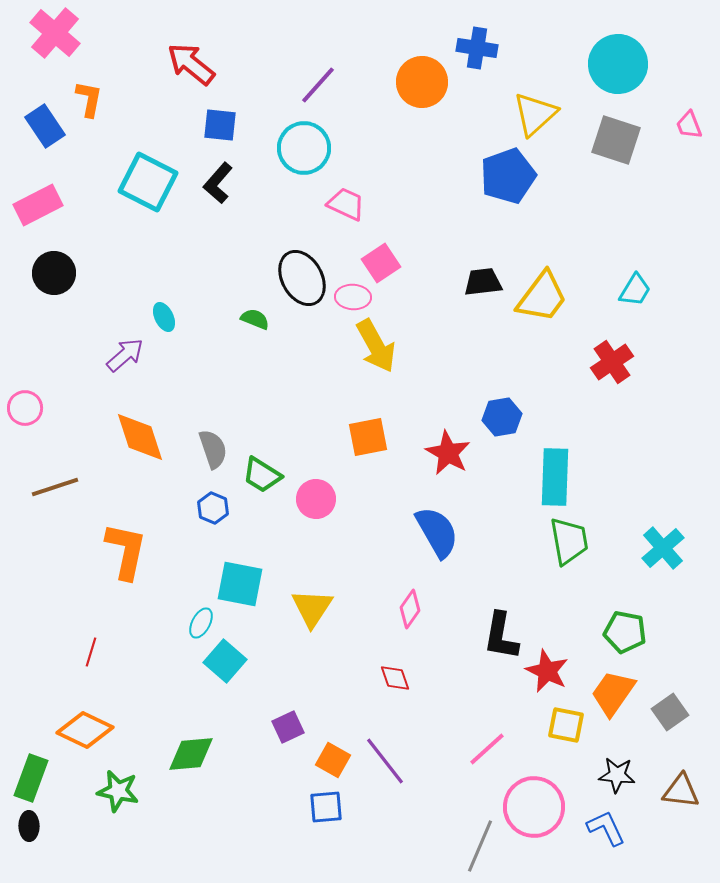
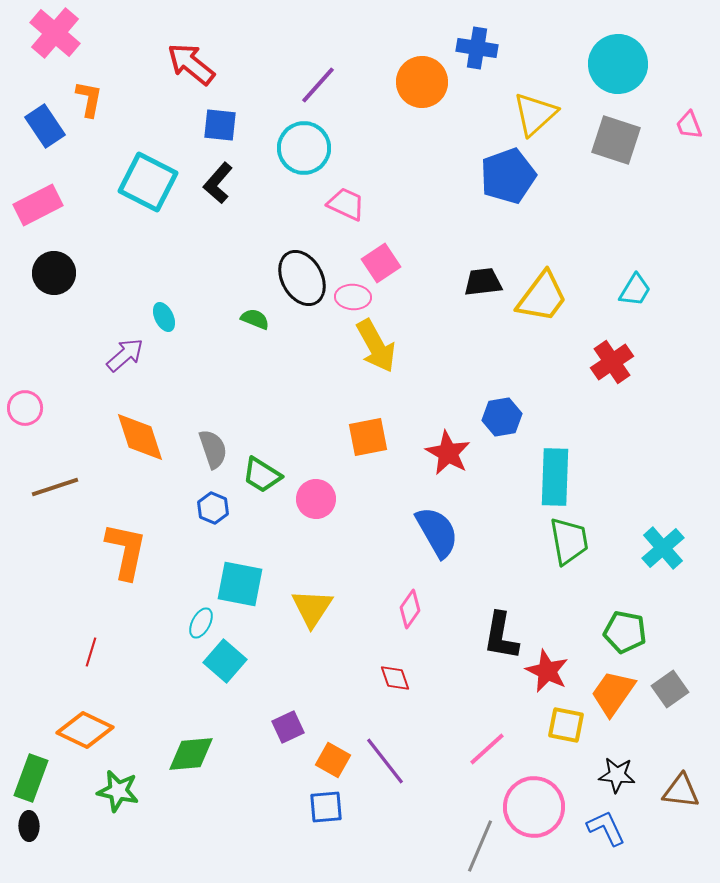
gray square at (670, 712): moved 23 px up
